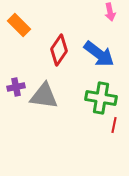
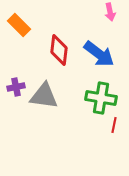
red diamond: rotated 28 degrees counterclockwise
